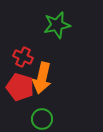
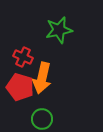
green star: moved 2 px right, 5 px down
